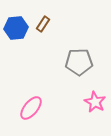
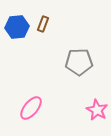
brown rectangle: rotated 14 degrees counterclockwise
blue hexagon: moved 1 px right, 1 px up
pink star: moved 2 px right, 8 px down
